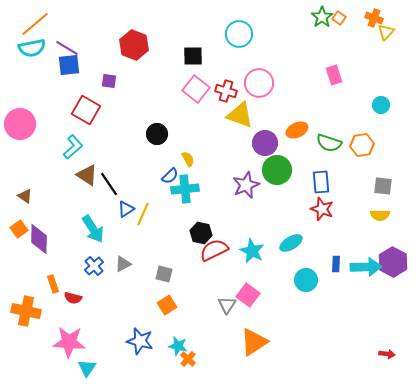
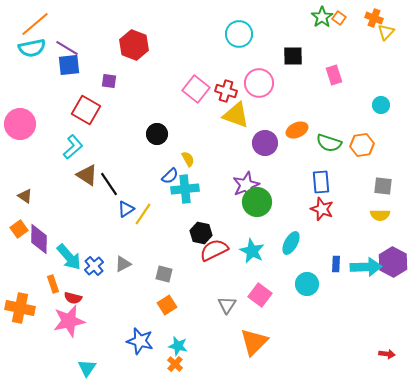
black square at (193, 56): moved 100 px right
yellow triangle at (240, 115): moved 4 px left
green circle at (277, 170): moved 20 px left, 32 px down
yellow line at (143, 214): rotated 10 degrees clockwise
cyan arrow at (93, 229): moved 24 px left, 28 px down; rotated 8 degrees counterclockwise
cyan ellipse at (291, 243): rotated 30 degrees counterclockwise
cyan circle at (306, 280): moved 1 px right, 4 px down
pink square at (248, 295): moved 12 px right
orange cross at (26, 311): moved 6 px left, 3 px up
pink star at (69, 342): moved 21 px up; rotated 16 degrees counterclockwise
orange triangle at (254, 342): rotated 12 degrees counterclockwise
orange cross at (188, 359): moved 13 px left, 5 px down
